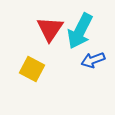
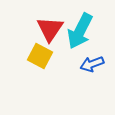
blue arrow: moved 1 px left, 4 px down
yellow square: moved 8 px right, 13 px up
